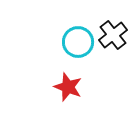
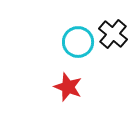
black cross: moved 1 px up; rotated 12 degrees counterclockwise
